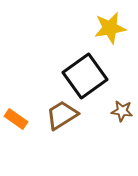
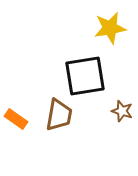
black square: rotated 27 degrees clockwise
brown star: rotated 10 degrees clockwise
brown trapezoid: moved 3 px left; rotated 132 degrees clockwise
